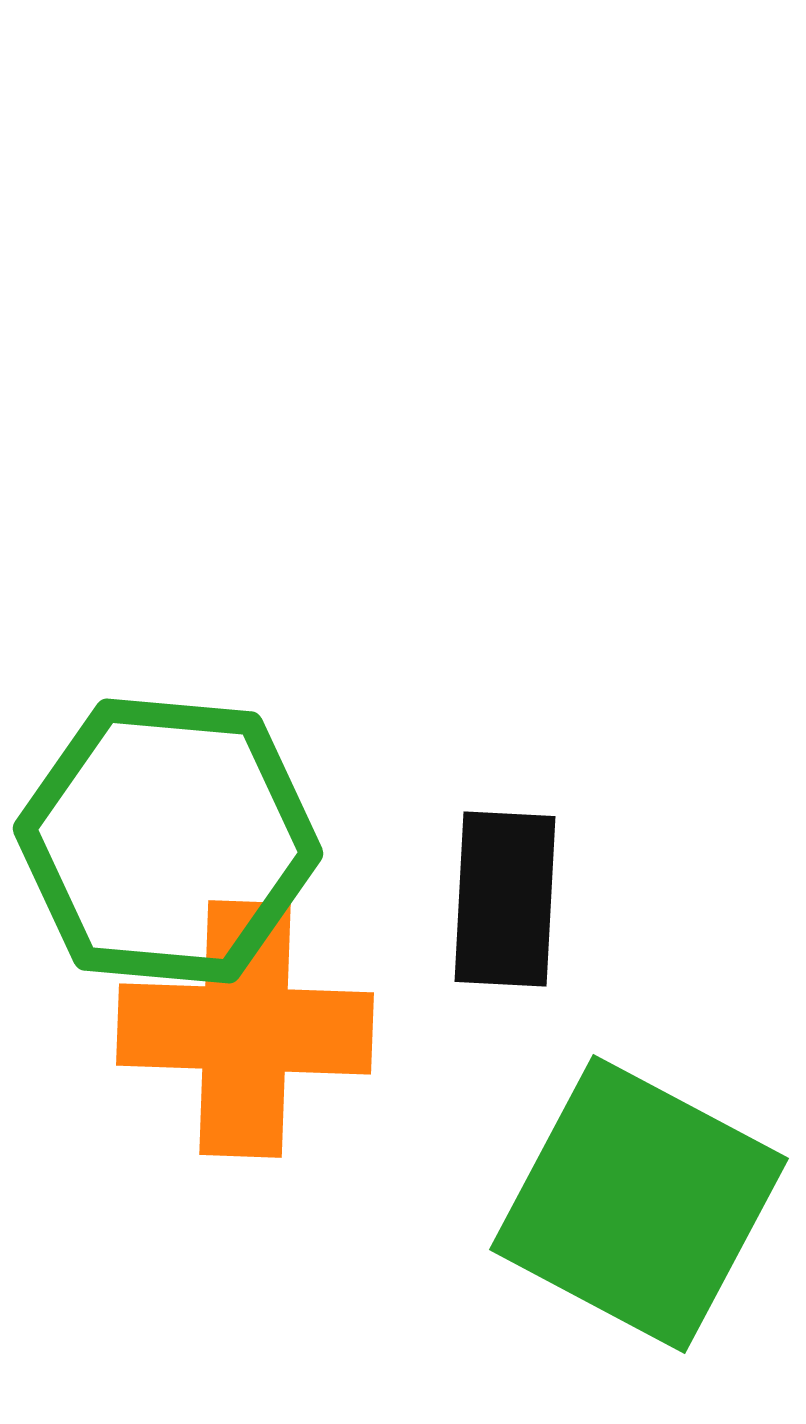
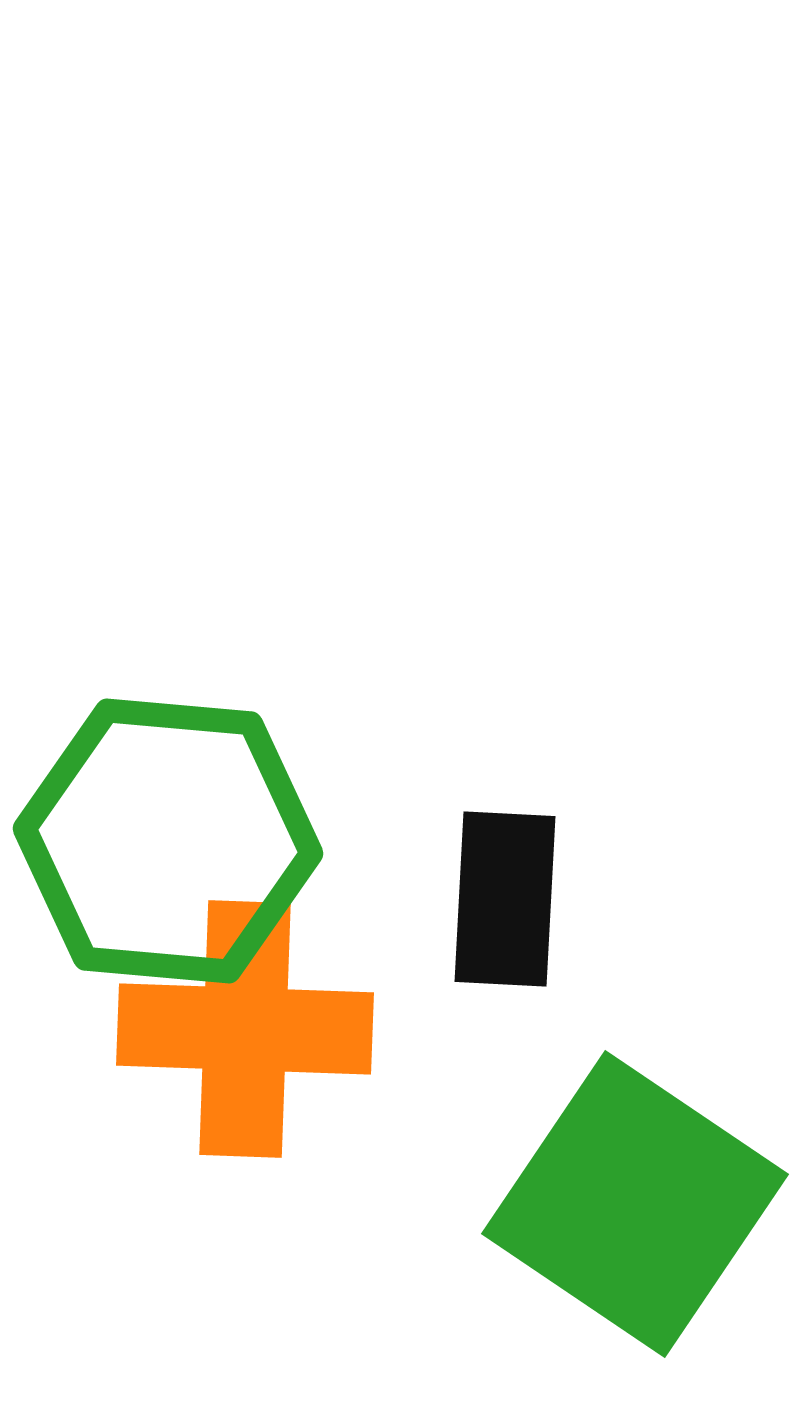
green square: moved 4 px left; rotated 6 degrees clockwise
